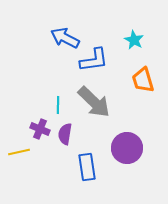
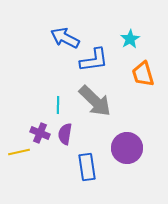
cyan star: moved 4 px left, 1 px up; rotated 12 degrees clockwise
orange trapezoid: moved 6 px up
gray arrow: moved 1 px right, 1 px up
purple cross: moved 4 px down
